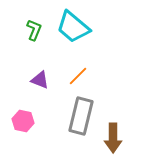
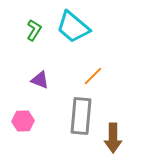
green L-shape: rotated 10 degrees clockwise
orange line: moved 15 px right
gray rectangle: rotated 9 degrees counterclockwise
pink hexagon: rotated 15 degrees counterclockwise
